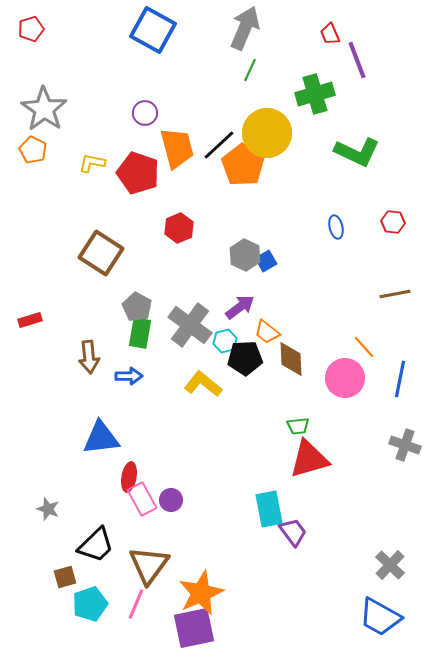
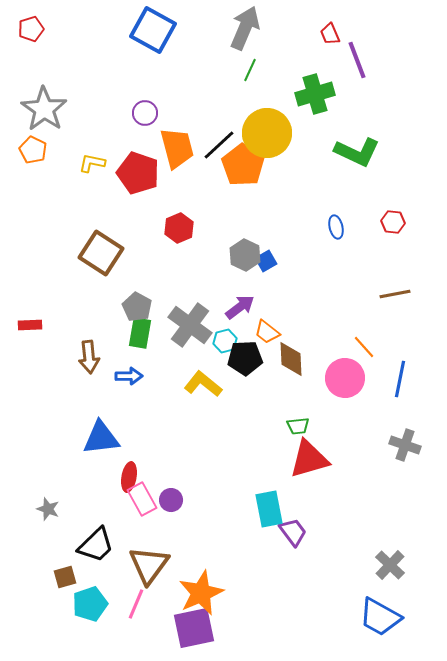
red rectangle at (30, 320): moved 5 px down; rotated 15 degrees clockwise
